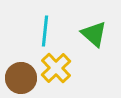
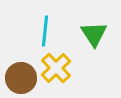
green triangle: rotated 16 degrees clockwise
